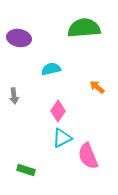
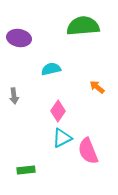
green semicircle: moved 1 px left, 2 px up
pink semicircle: moved 5 px up
green rectangle: rotated 24 degrees counterclockwise
